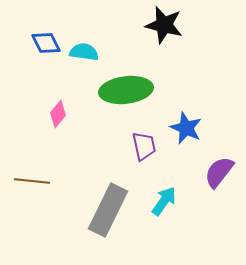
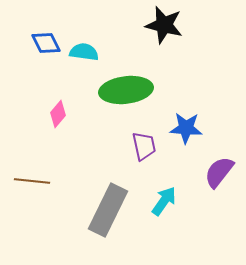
blue star: rotated 20 degrees counterclockwise
